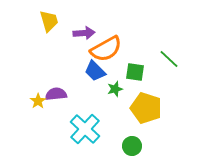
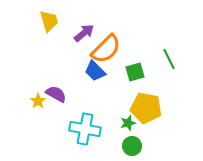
purple arrow: rotated 35 degrees counterclockwise
orange semicircle: rotated 16 degrees counterclockwise
green line: rotated 20 degrees clockwise
green square: rotated 24 degrees counterclockwise
green star: moved 13 px right, 34 px down
purple semicircle: rotated 35 degrees clockwise
yellow pentagon: rotated 8 degrees counterclockwise
cyan cross: rotated 32 degrees counterclockwise
